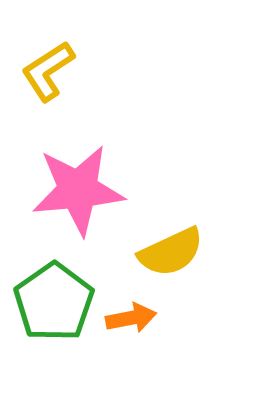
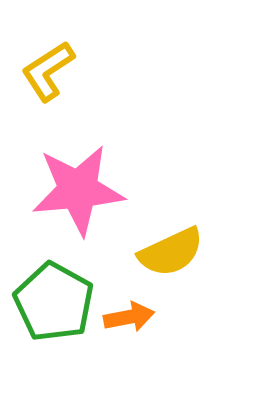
green pentagon: rotated 8 degrees counterclockwise
orange arrow: moved 2 px left, 1 px up
